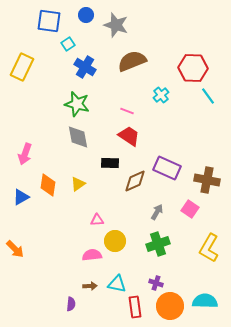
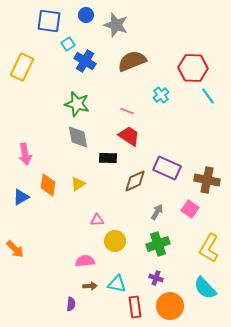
blue cross: moved 6 px up
pink arrow: rotated 30 degrees counterclockwise
black rectangle: moved 2 px left, 5 px up
pink semicircle: moved 7 px left, 6 px down
purple cross: moved 5 px up
cyan semicircle: moved 13 px up; rotated 135 degrees counterclockwise
